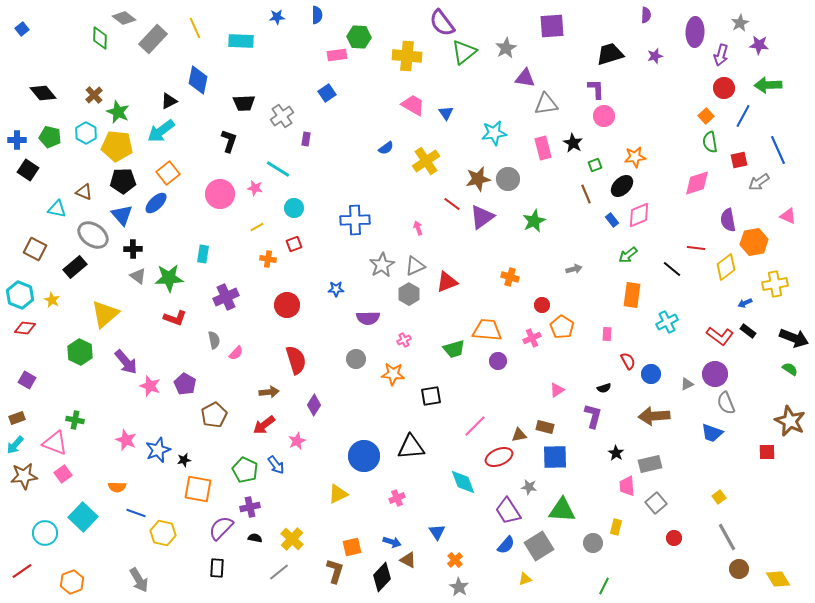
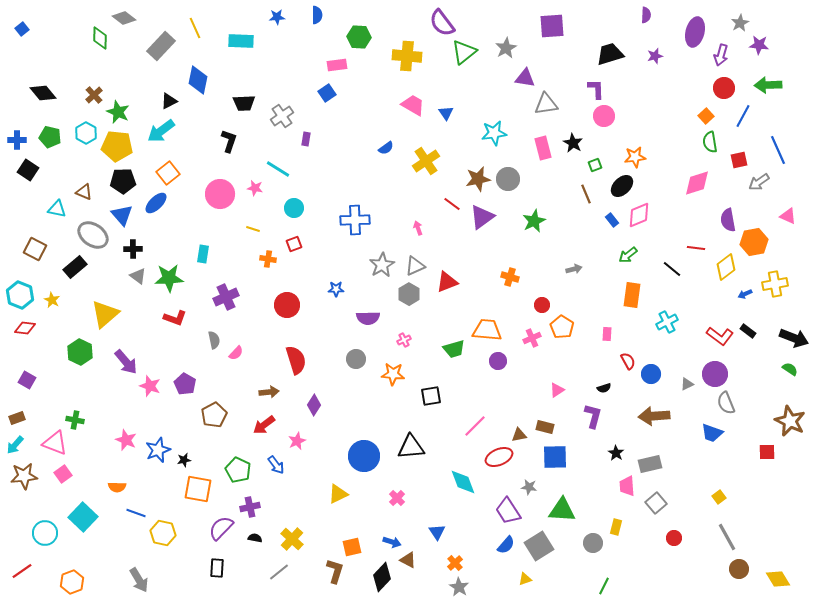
purple ellipse at (695, 32): rotated 12 degrees clockwise
gray rectangle at (153, 39): moved 8 px right, 7 px down
pink rectangle at (337, 55): moved 10 px down
yellow line at (257, 227): moved 4 px left, 2 px down; rotated 48 degrees clockwise
blue arrow at (745, 303): moved 9 px up
green pentagon at (245, 470): moved 7 px left
pink cross at (397, 498): rotated 21 degrees counterclockwise
orange cross at (455, 560): moved 3 px down
